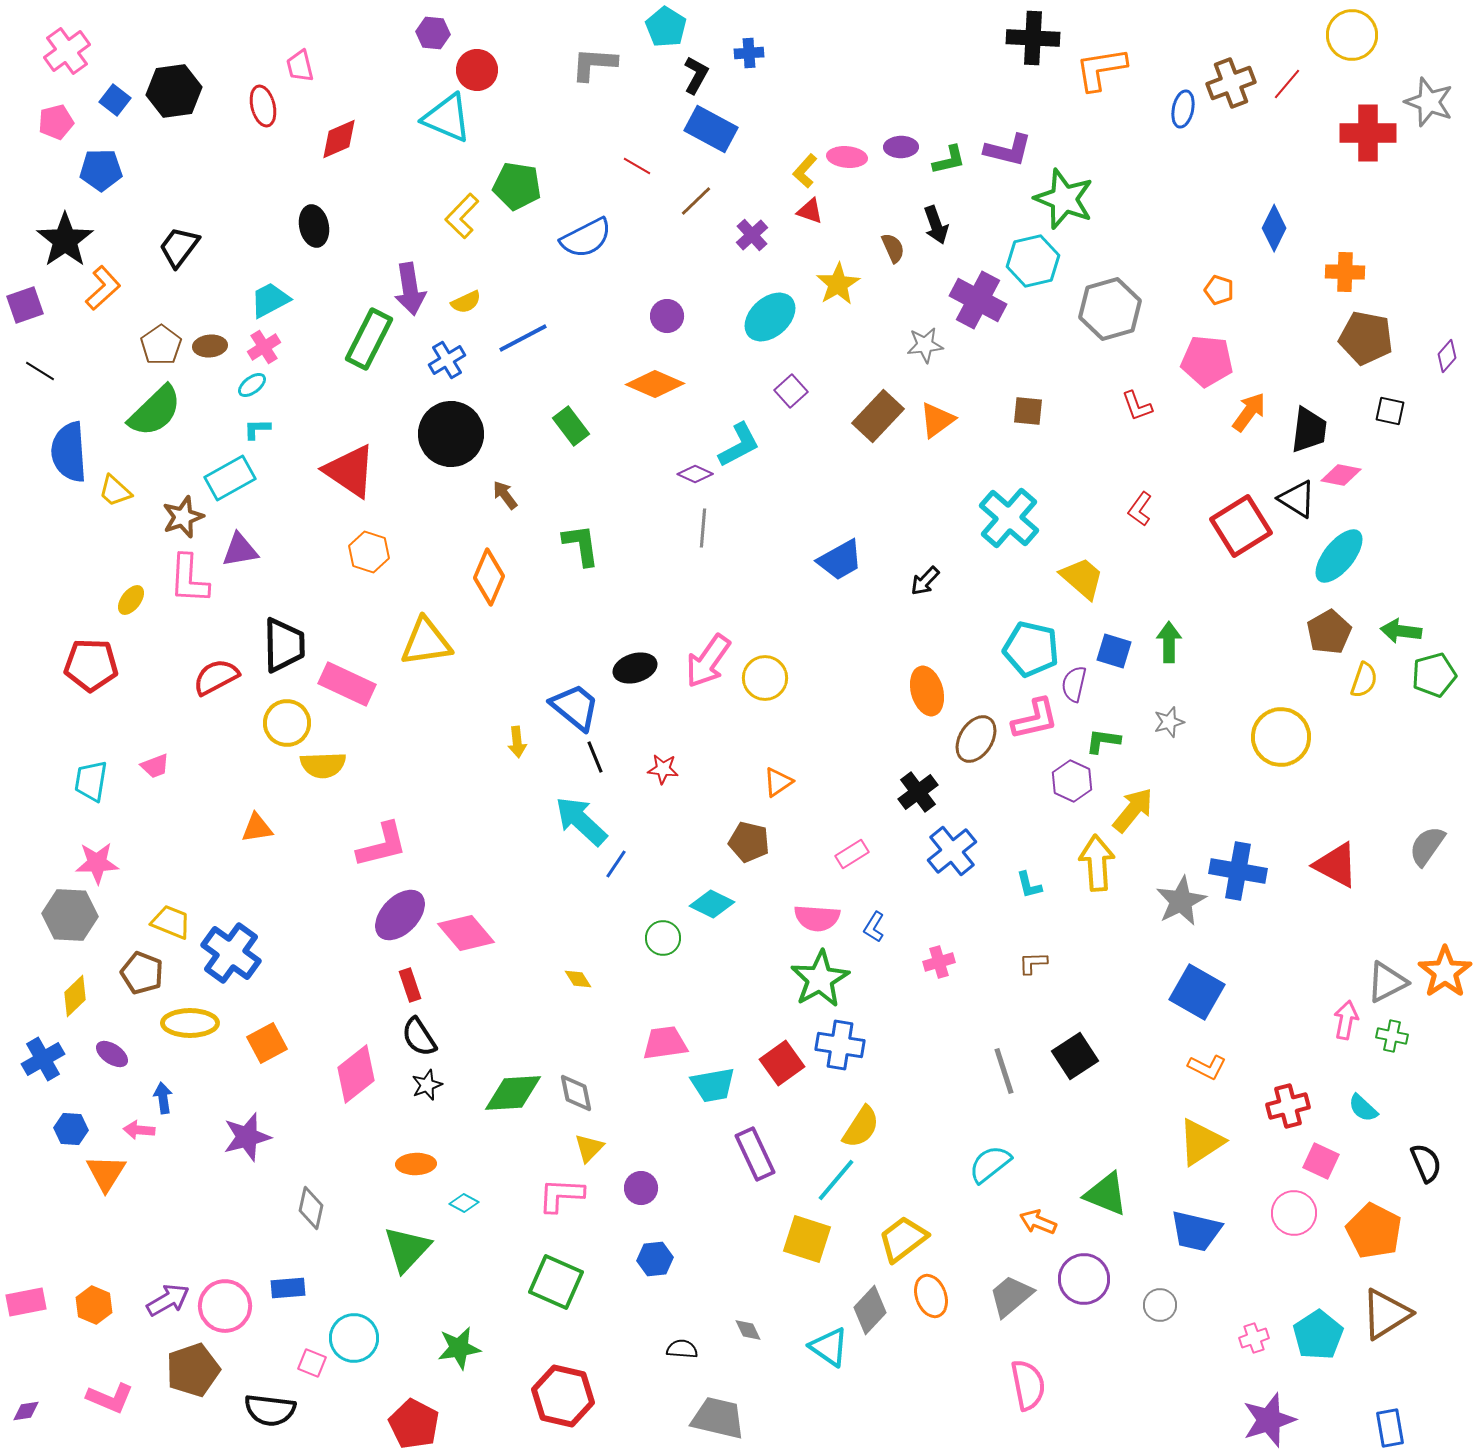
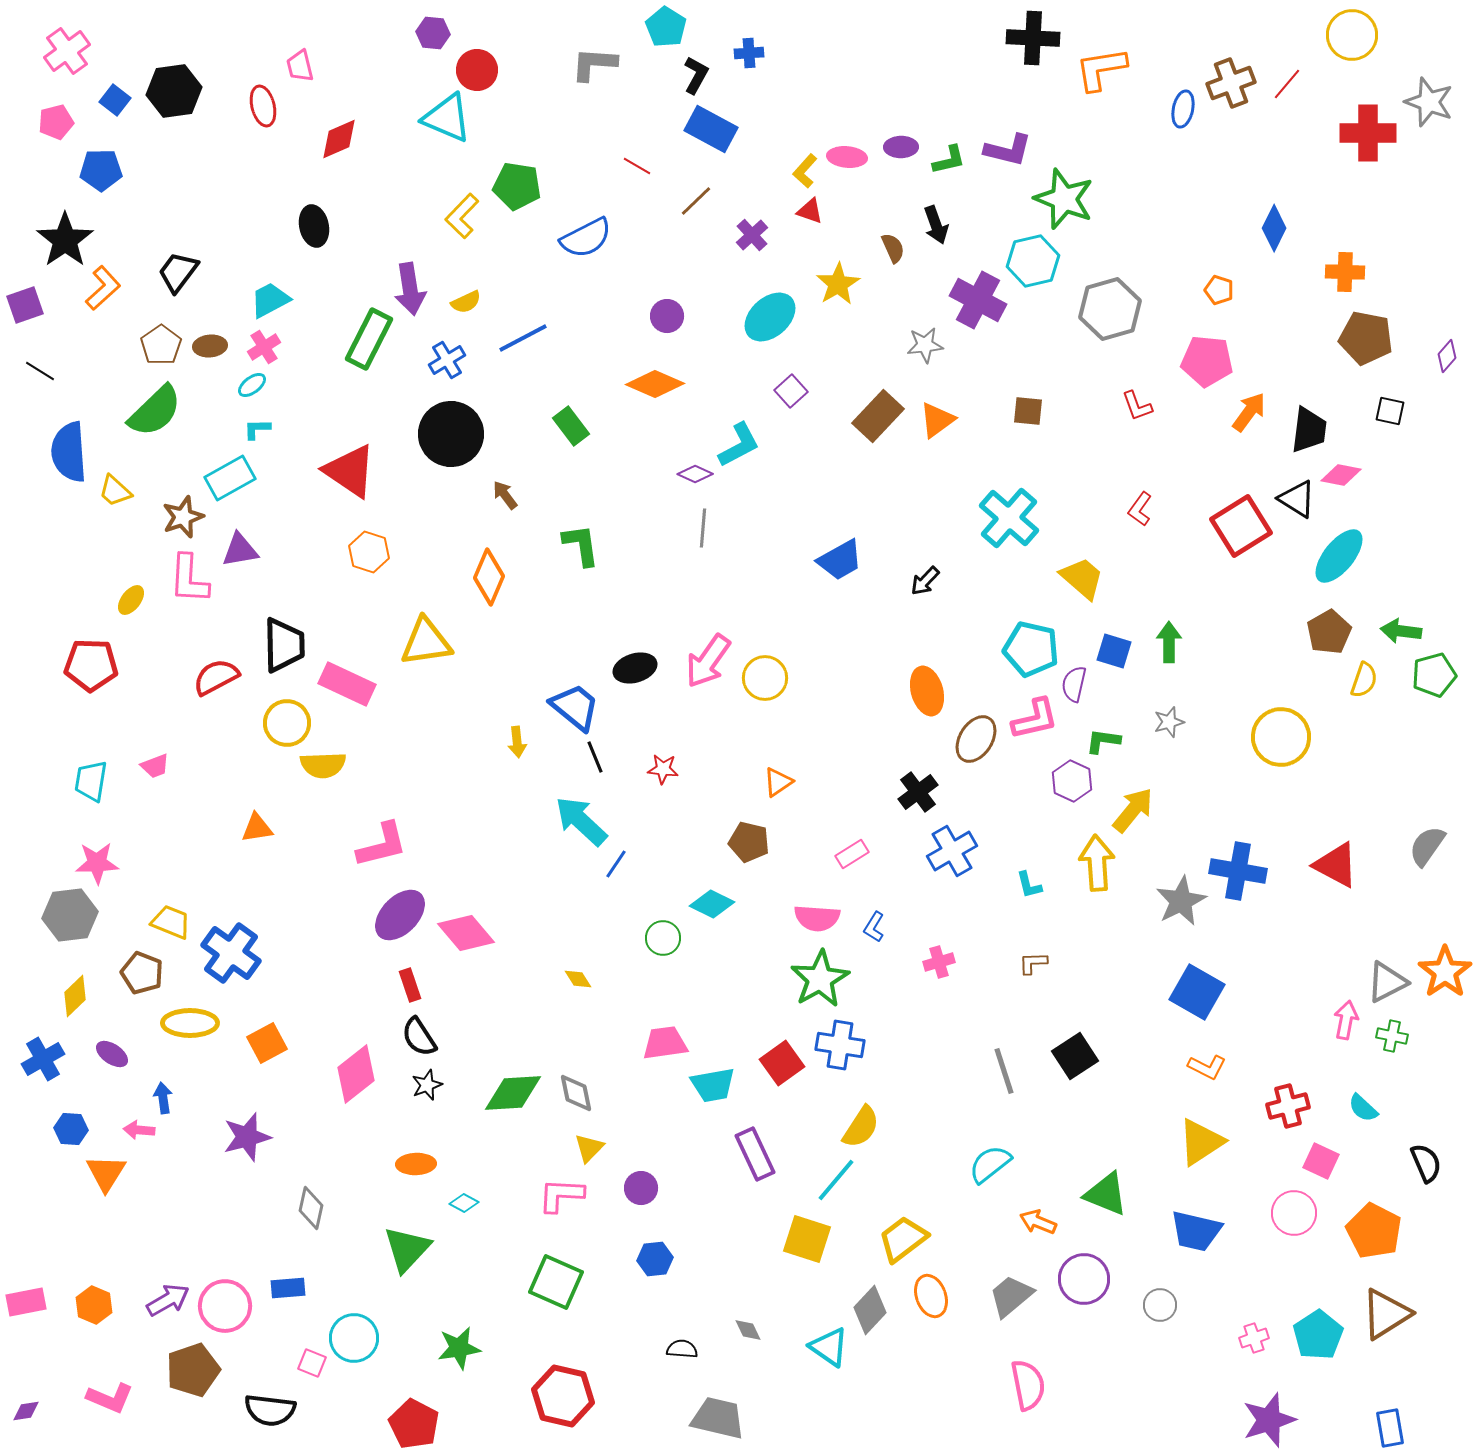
black trapezoid at (179, 247): moved 1 px left, 25 px down
blue cross at (952, 851): rotated 9 degrees clockwise
gray hexagon at (70, 915): rotated 10 degrees counterclockwise
